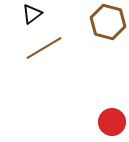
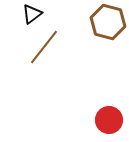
brown line: moved 1 px up; rotated 21 degrees counterclockwise
red circle: moved 3 px left, 2 px up
